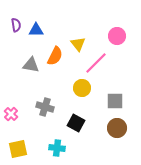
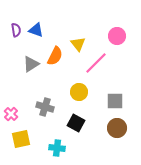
purple semicircle: moved 5 px down
blue triangle: rotated 21 degrees clockwise
gray triangle: moved 1 px up; rotated 42 degrees counterclockwise
yellow circle: moved 3 px left, 4 px down
yellow square: moved 3 px right, 10 px up
